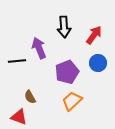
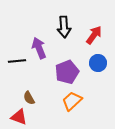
brown semicircle: moved 1 px left, 1 px down
